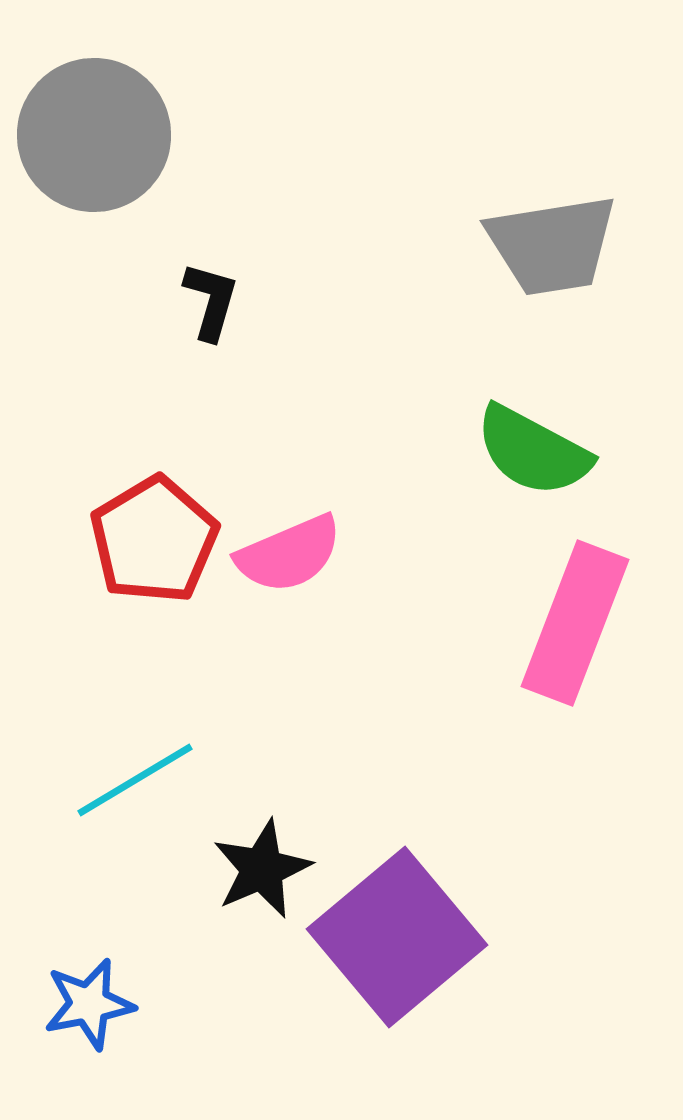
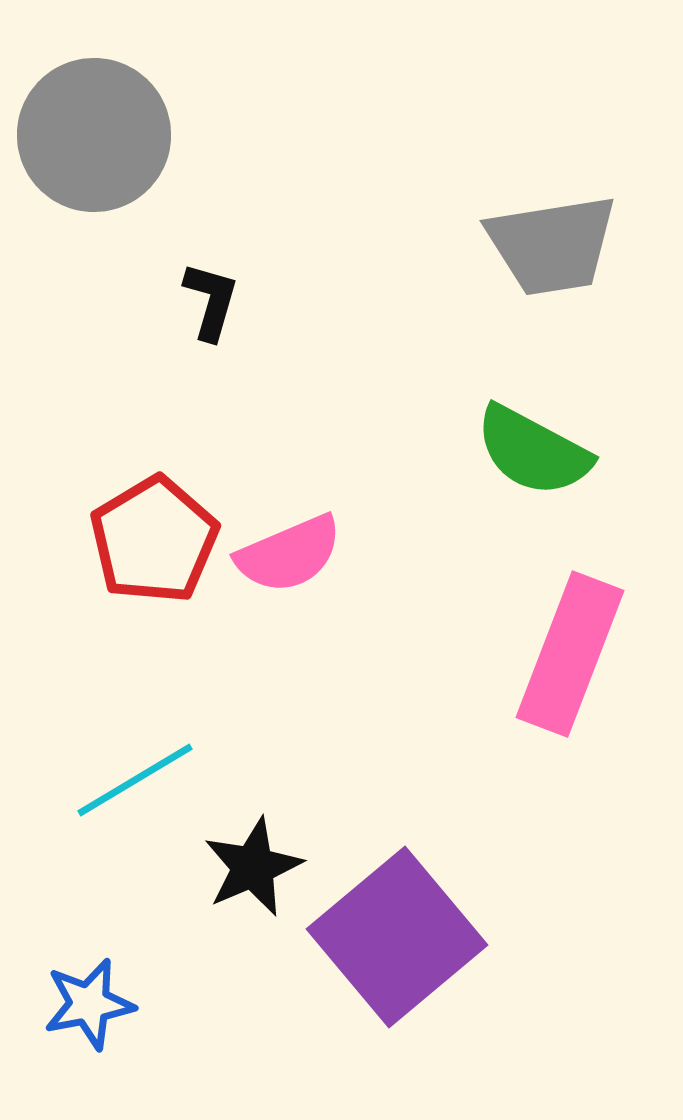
pink rectangle: moved 5 px left, 31 px down
black star: moved 9 px left, 2 px up
